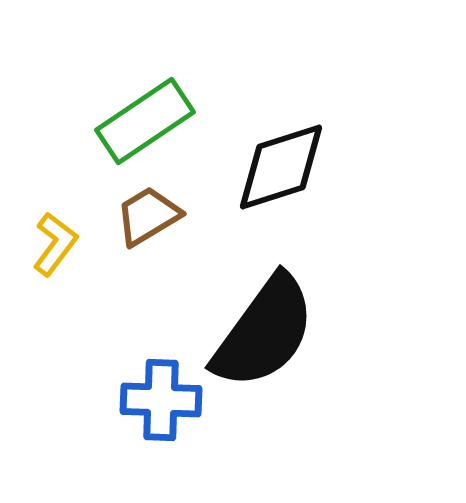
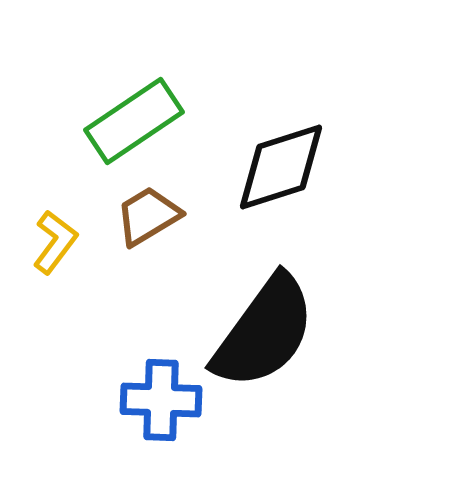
green rectangle: moved 11 px left
yellow L-shape: moved 2 px up
